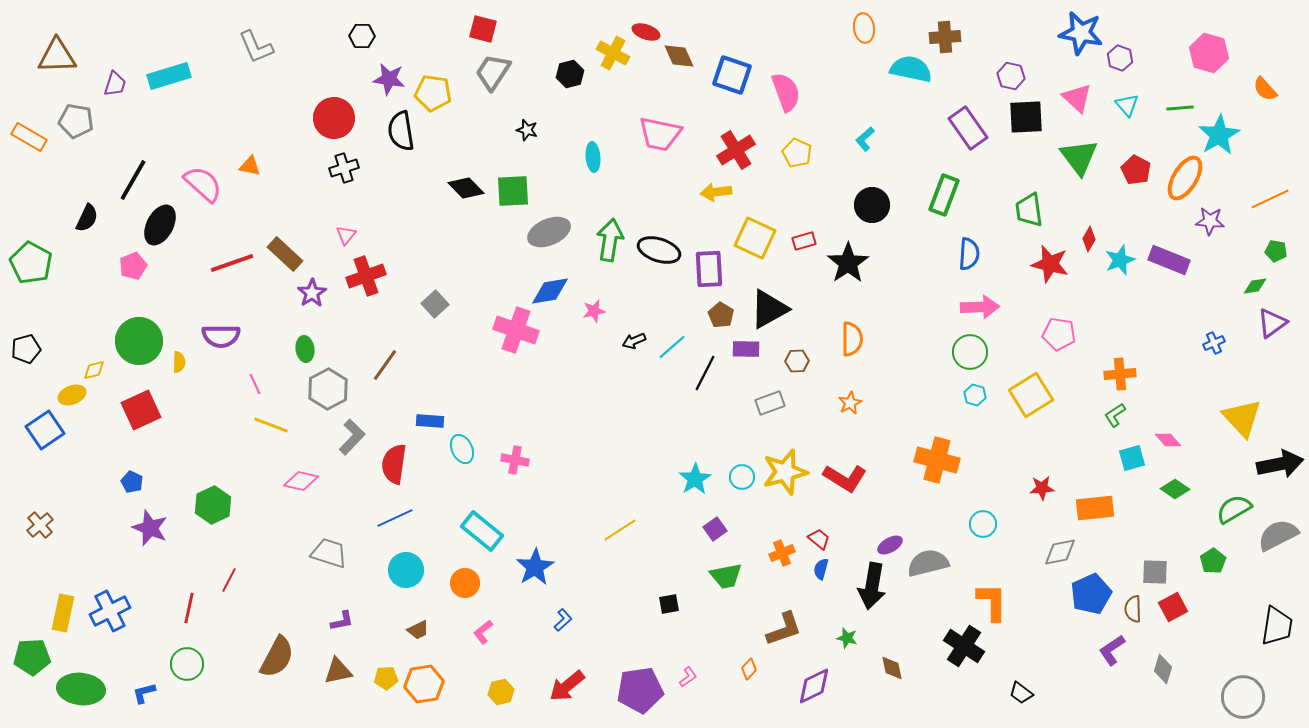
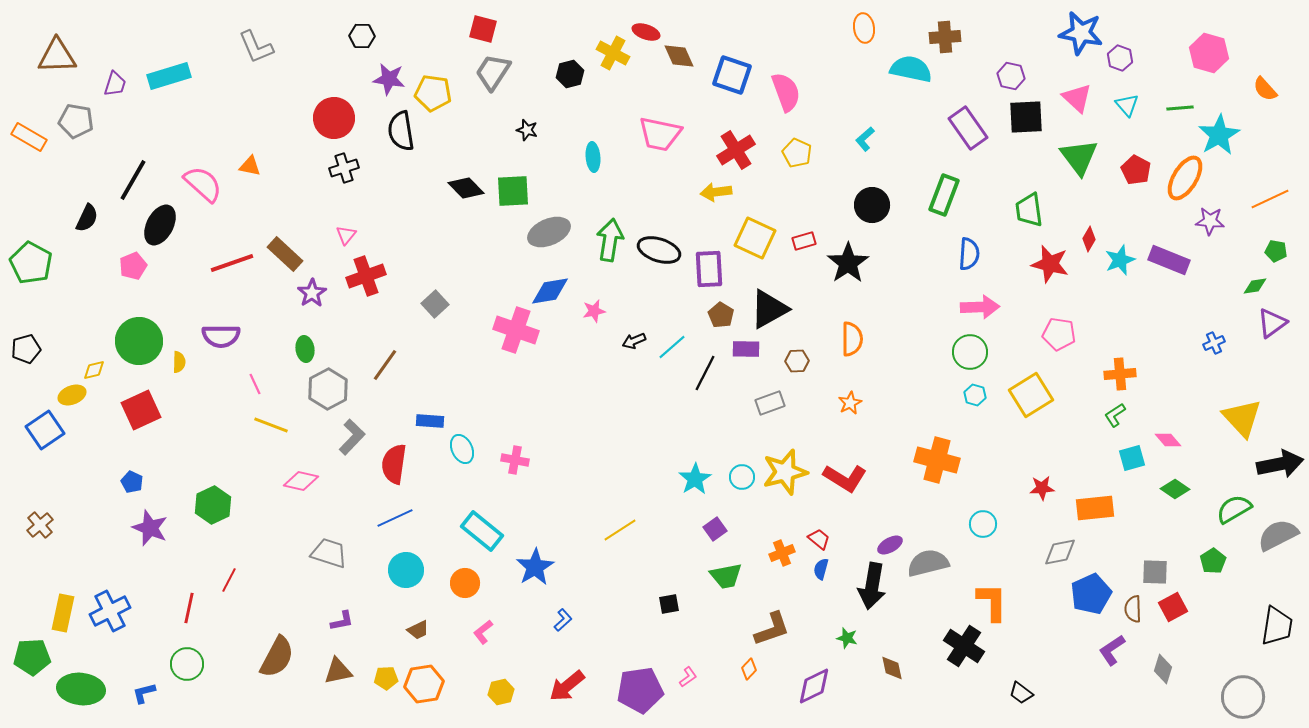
brown L-shape at (784, 629): moved 12 px left
